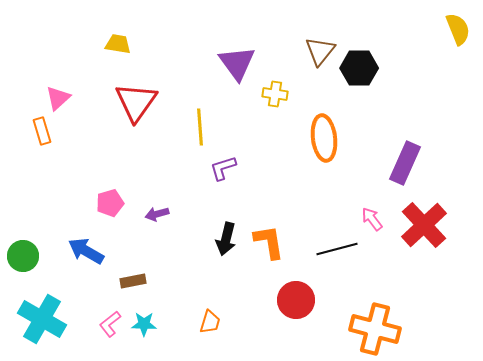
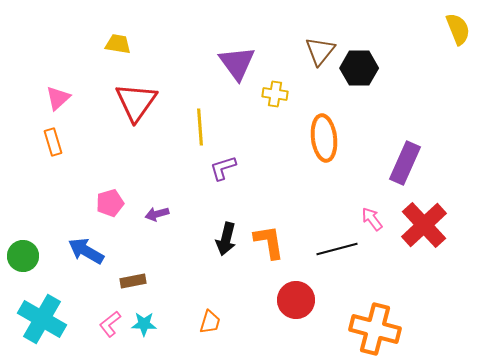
orange rectangle: moved 11 px right, 11 px down
